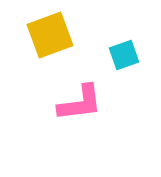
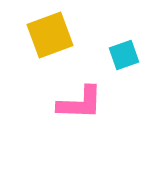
pink L-shape: rotated 9 degrees clockwise
